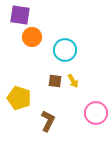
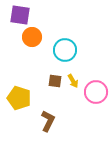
pink circle: moved 21 px up
